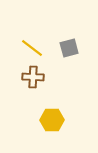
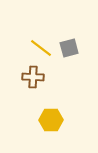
yellow line: moved 9 px right
yellow hexagon: moved 1 px left
